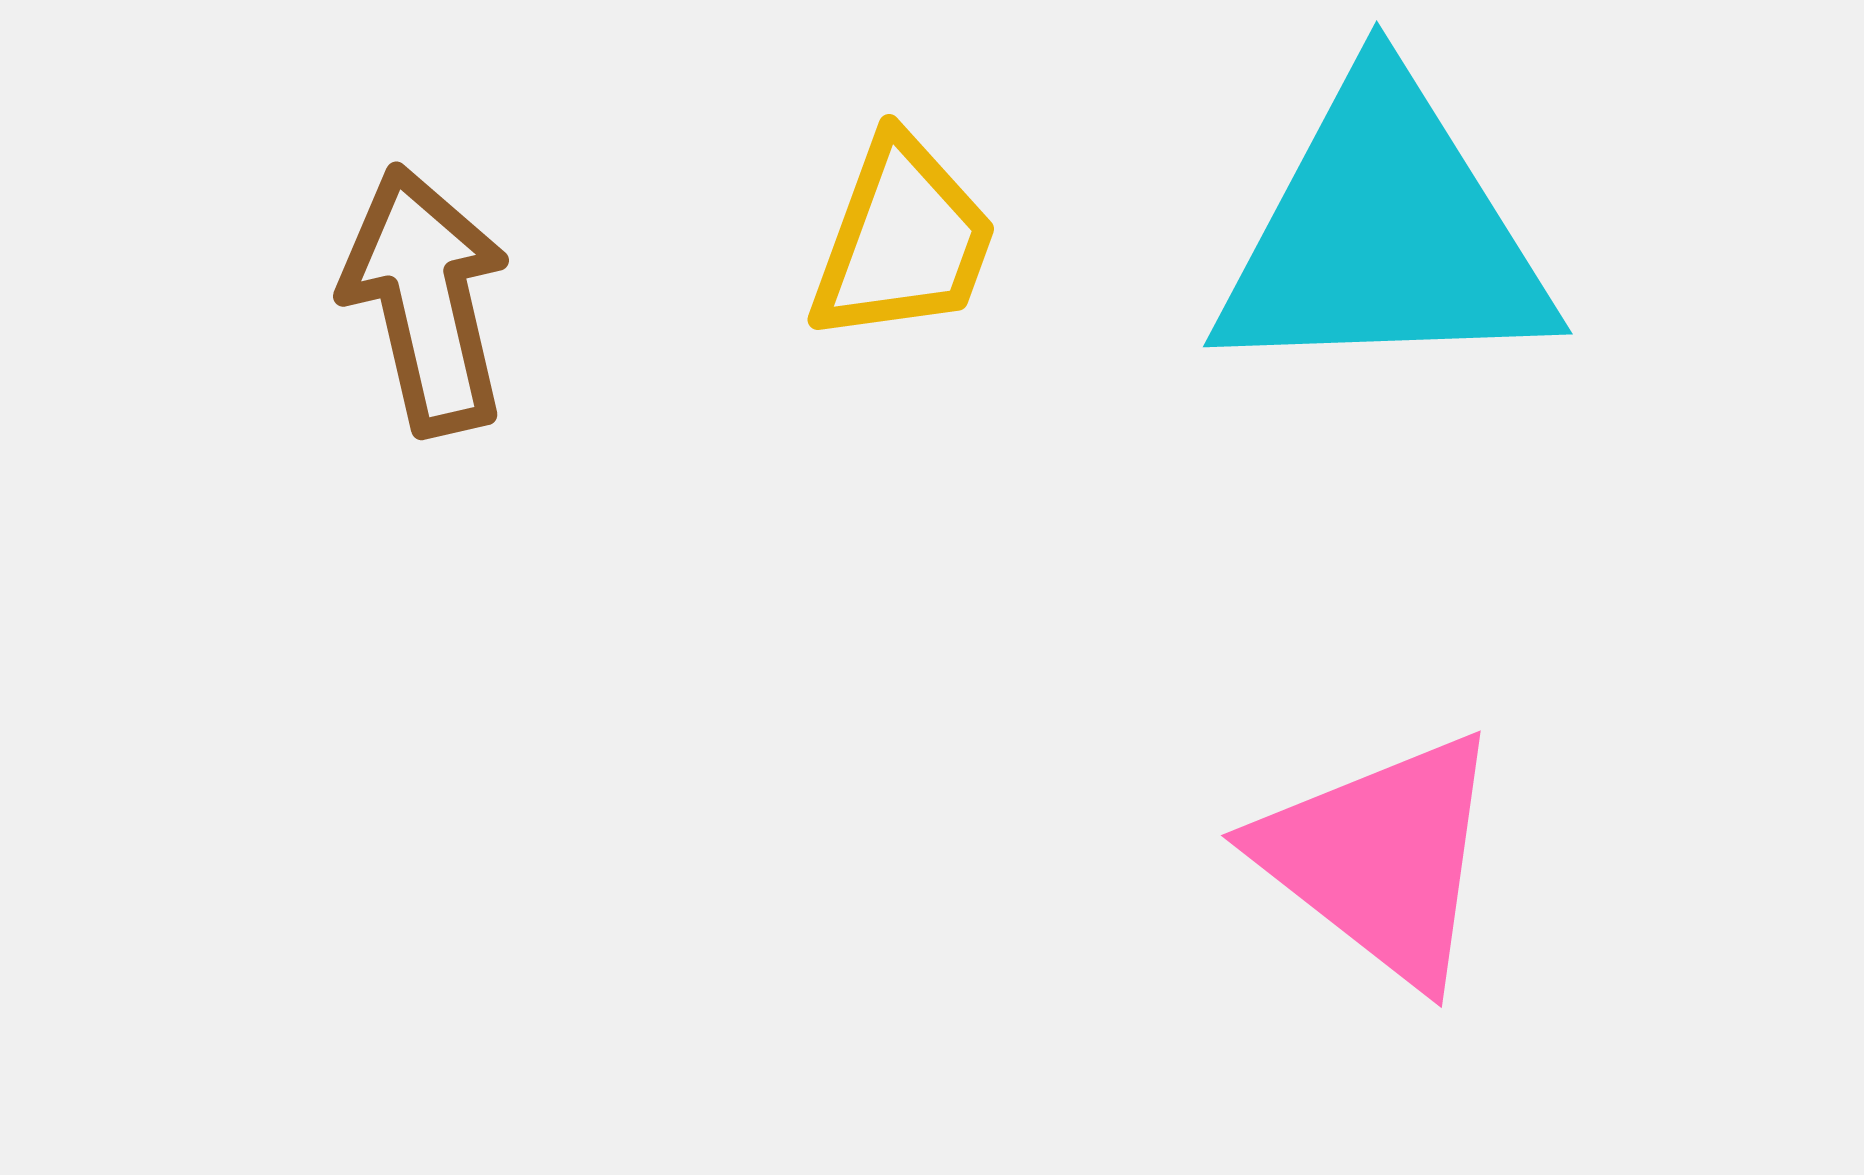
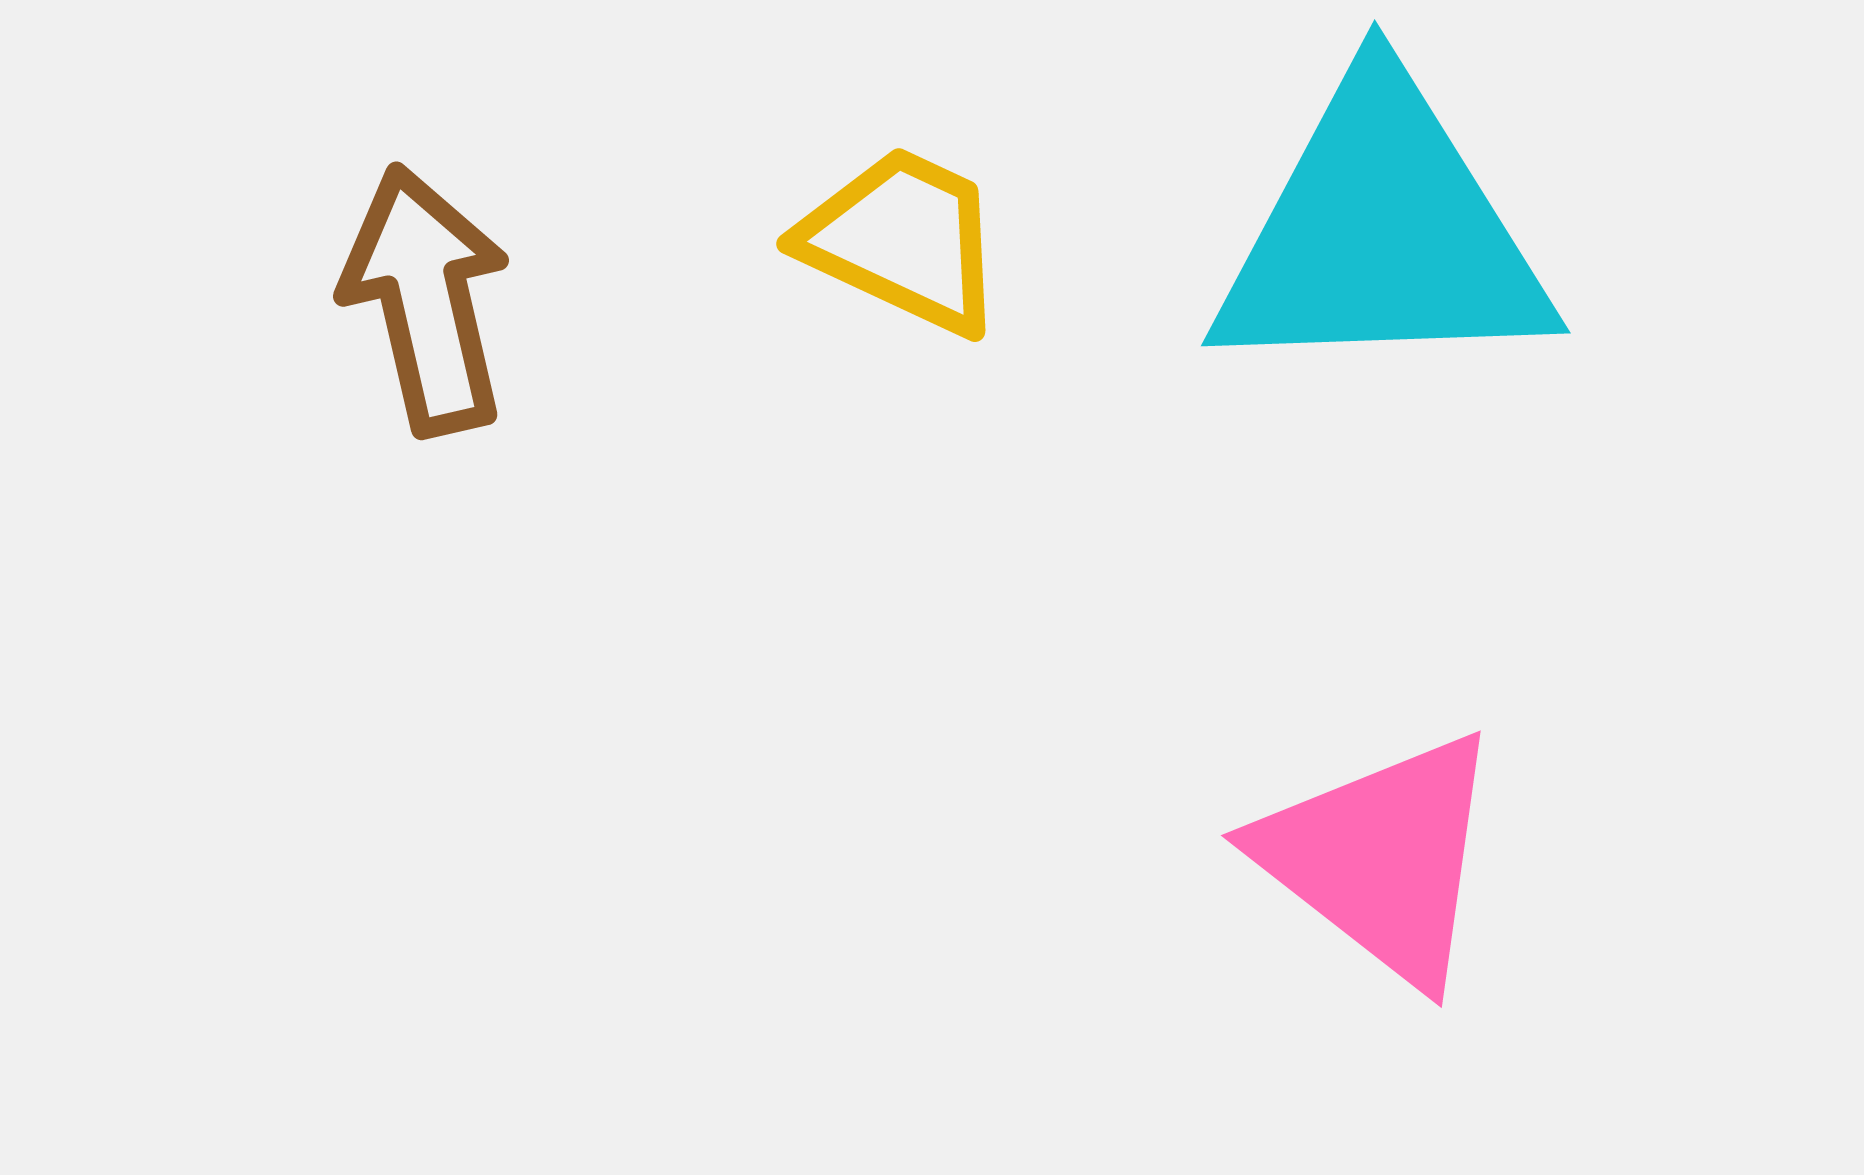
cyan triangle: moved 2 px left, 1 px up
yellow trapezoid: rotated 85 degrees counterclockwise
